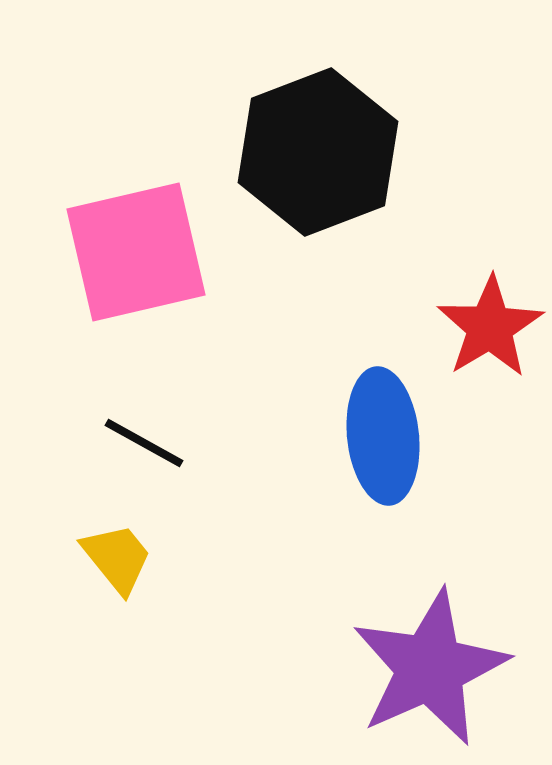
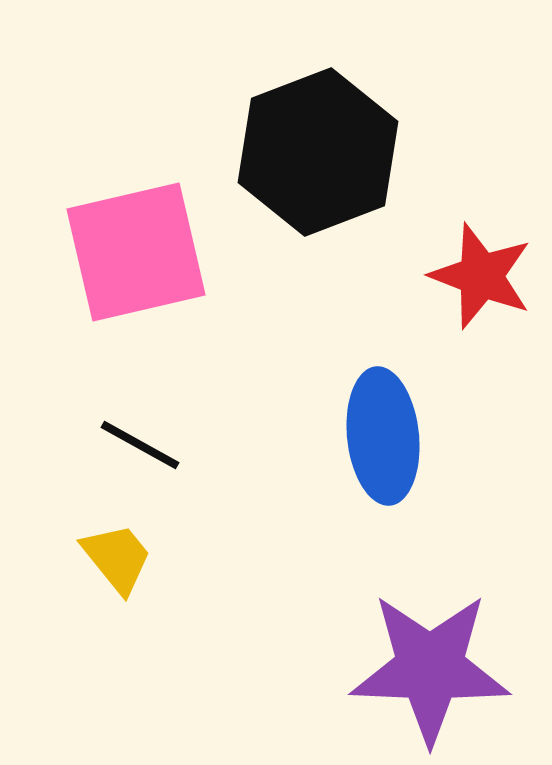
red star: moved 9 px left, 51 px up; rotated 20 degrees counterclockwise
black line: moved 4 px left, 2 px down
purple star: rotated 26 degrees clockwise
